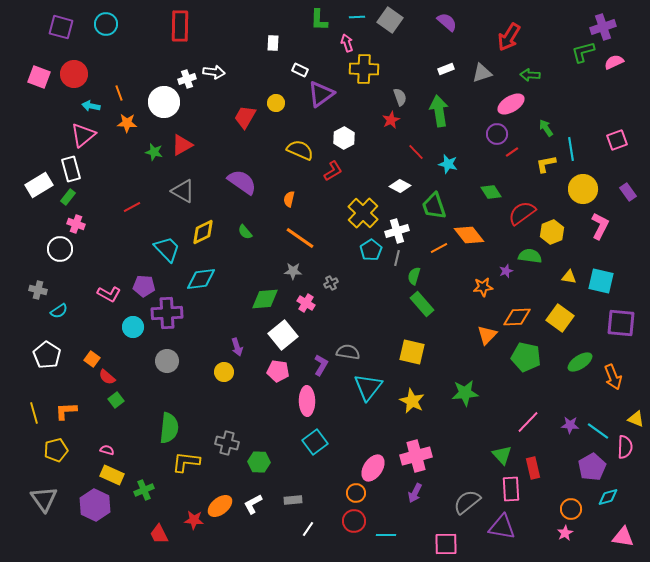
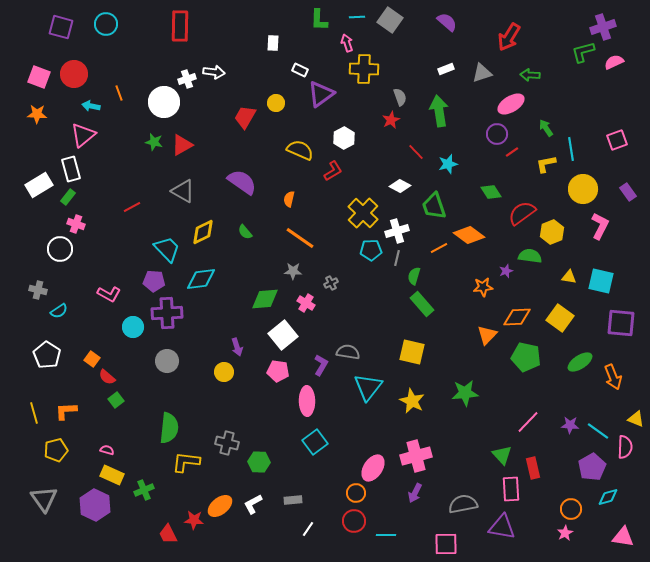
orange star at (127, 123): moved 90 px left, 9 px up
green star at (154, 152): moved 10 px up
cyan star at (448, 164): rotated 30 degrees counterclockwise
orange diamond at (469, 235): rotated 16 degrees counterclockwise
cyan pentagon at (371, 250): rotated 30 degrees clockwise
purple pentagon at (144, 286): moved 10 px right, 5 px up
gray semicircle at (467, 502): moved 4 px left, 2 px down; rotated 28 degrees clockwise
red trapezoid at (159, 534): moved 9 px right
